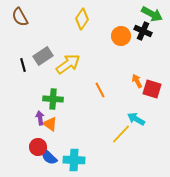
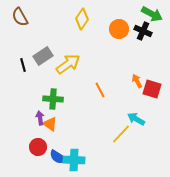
orange circle: moved 2 px left, 7 px up
blue semicircle: moved 9 px right; rotated 12 degrees counterclockwise
